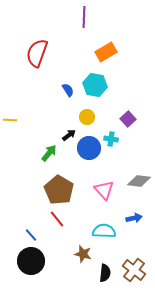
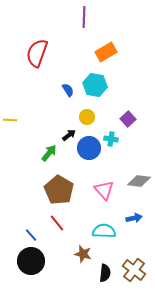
red line: moved 4 px down
